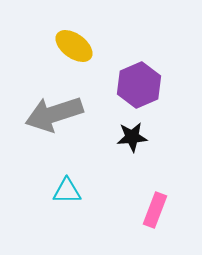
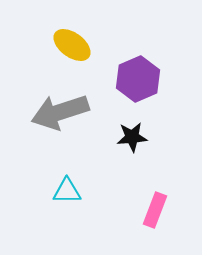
yellow ellipse: moved 2 px left, 1 px up
purple hexagon: moved 1 px left, 6 px up
gray arrow: moved 6 px right, 2 px up
